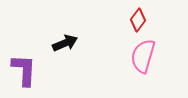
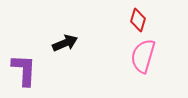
red diamond: rotated 20 degrees counterclockwise
